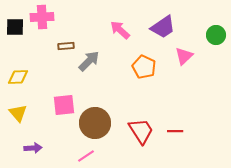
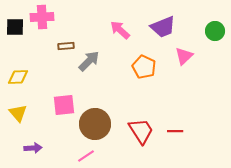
purple trapezoid: rotated 12 degrees clockwise
green circle: moved 1 px left, 4 px up
brown circle: moved 1 px down
